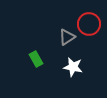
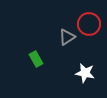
white star: moved 12 px right, 6 px down
